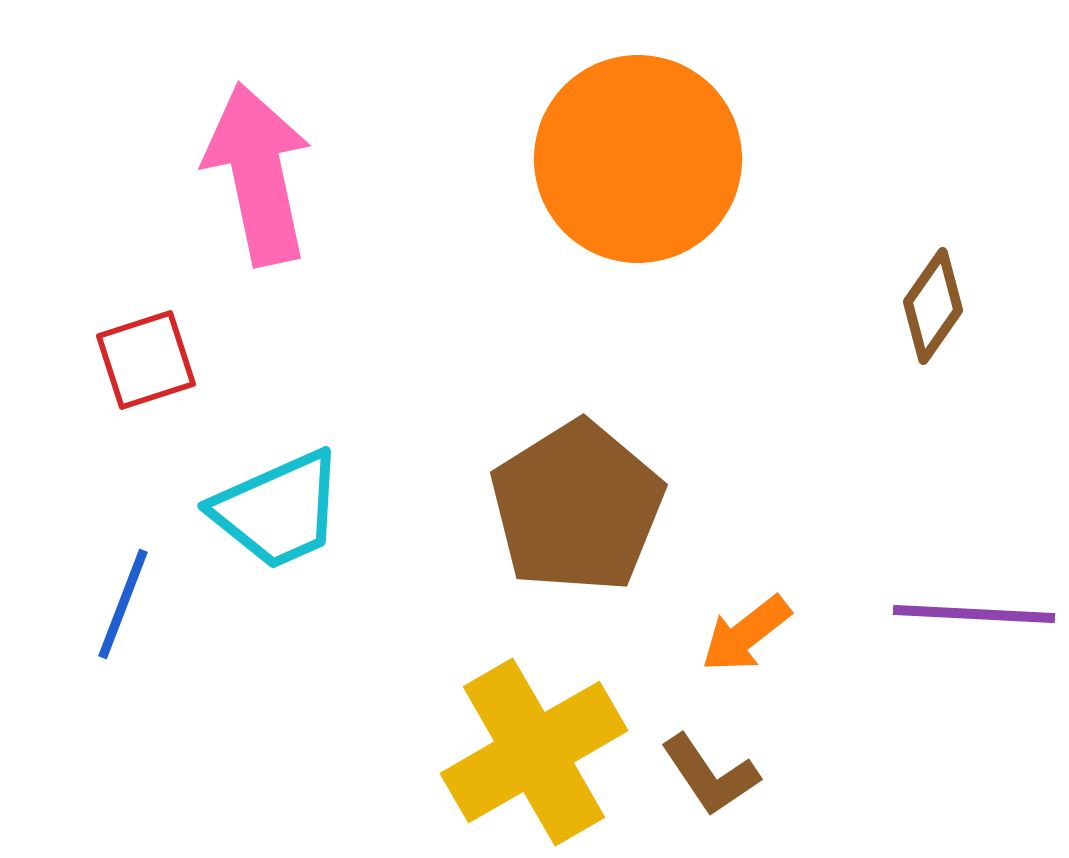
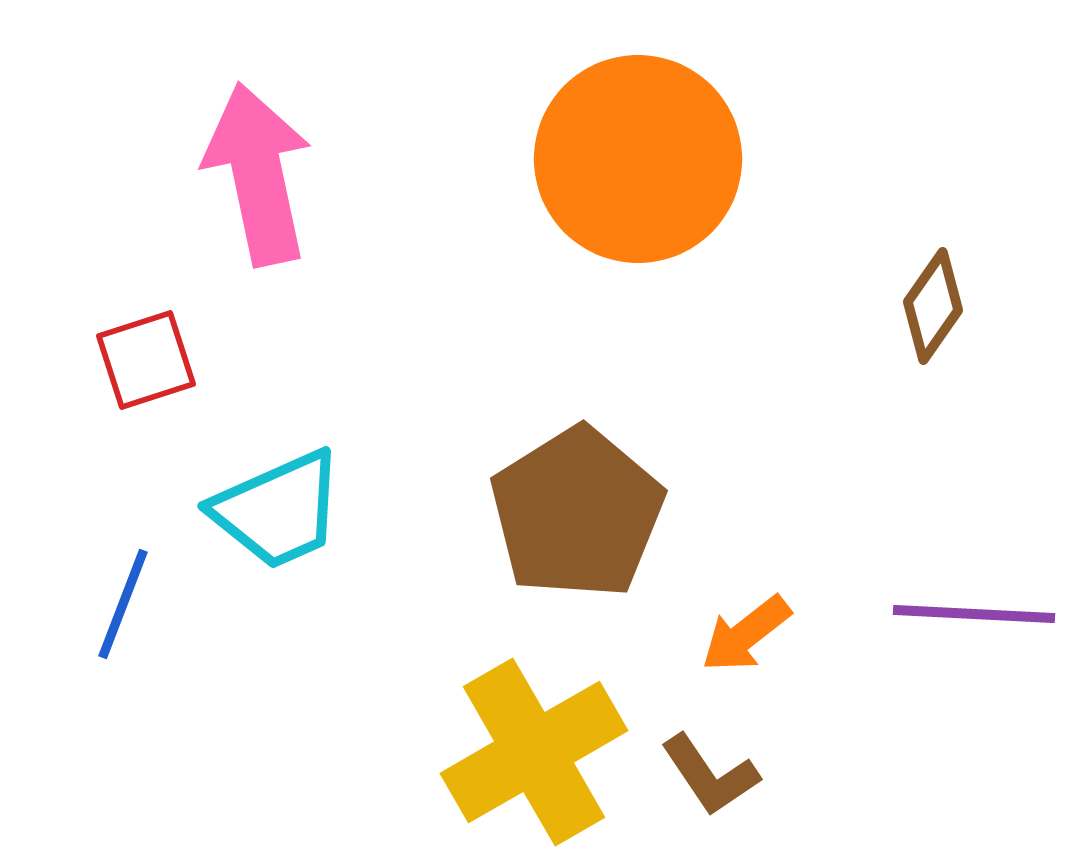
brown pentagon: moved 6 px down
